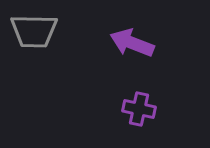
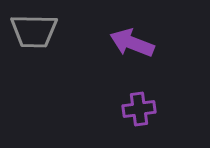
purple cross: rotated 20 degrees counterclockwise
